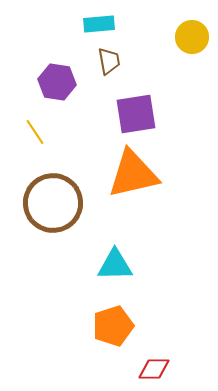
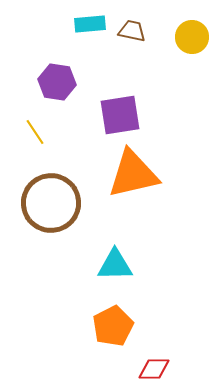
cyan rectangle: moved 9 px left
brown trapezoid: moved 23 px right, 30 px up; rotated 68 degrees counterclockwise
purple square: moved 16 px left, 1 px down
brown circle: moved 2 px left
orange pentagon: rotated 9 degrees counterclockwise
